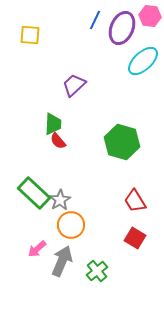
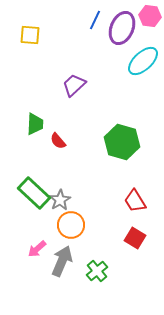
green trapezoid: moved 18 px left
